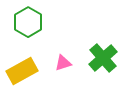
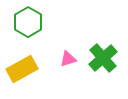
pink triangle: moved 5 px right, 4 px up
yellow rectangle: moved 2 px up
